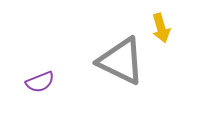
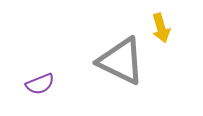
purple semicircle: moved 2 px down
